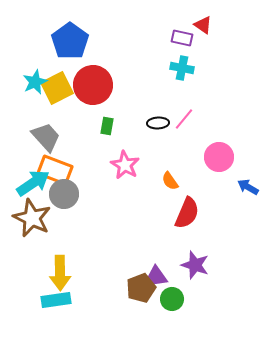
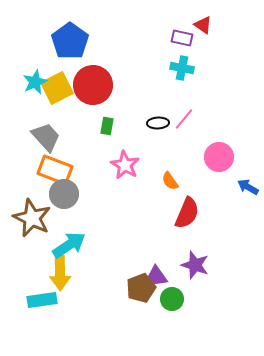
cyan arrow: moved 36 px right, 62 px down
cyan rectangle: moved 14 px left
